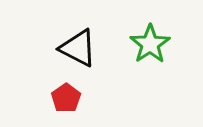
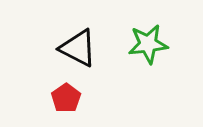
green star: moved 2 px left; rotated 27 degrees clockwise
